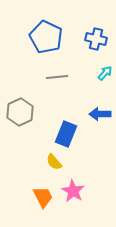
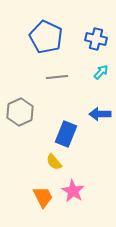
cyan arrow: moved 4 px left, 1 px up
